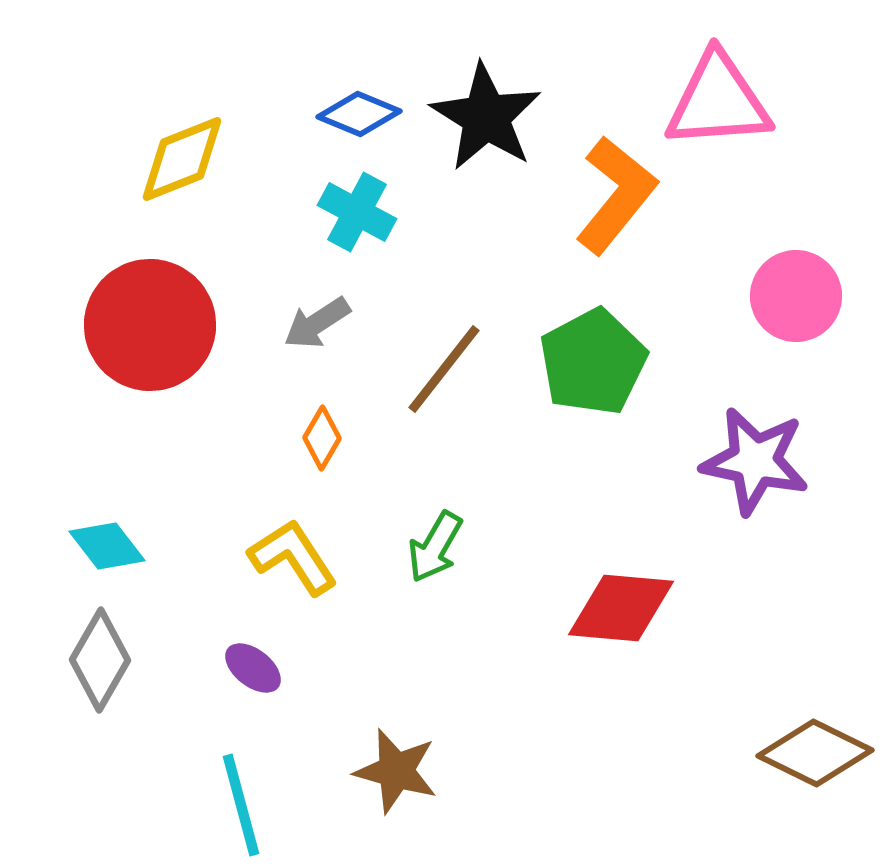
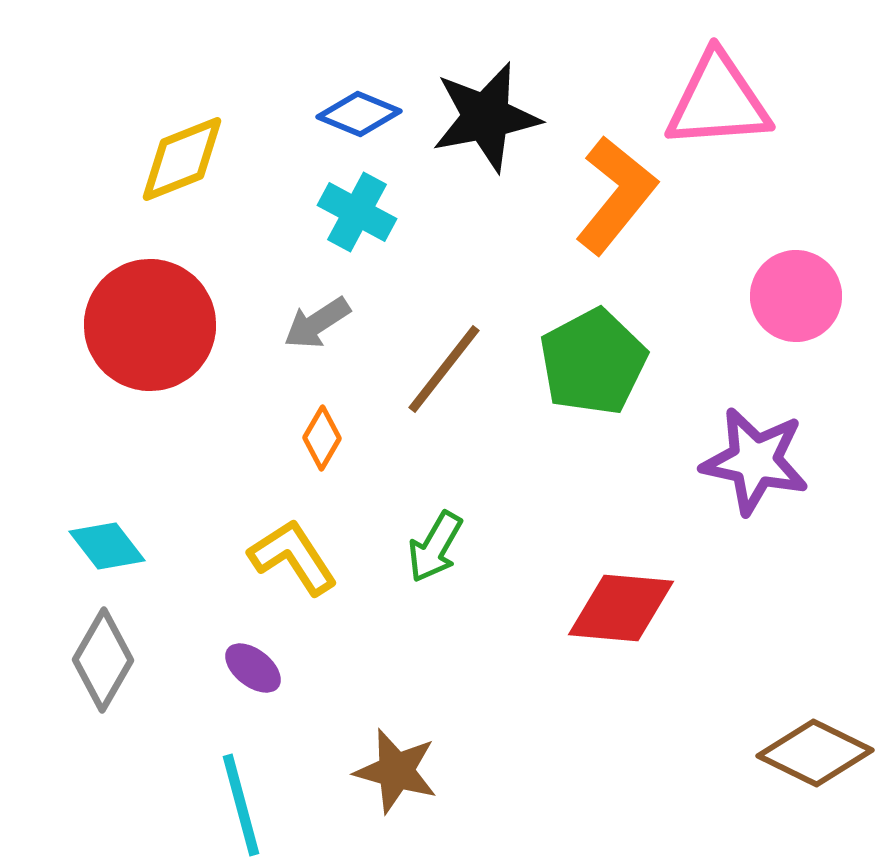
black star: rotated 29 degrees clockwise
gray diamond: moved 3 px right
